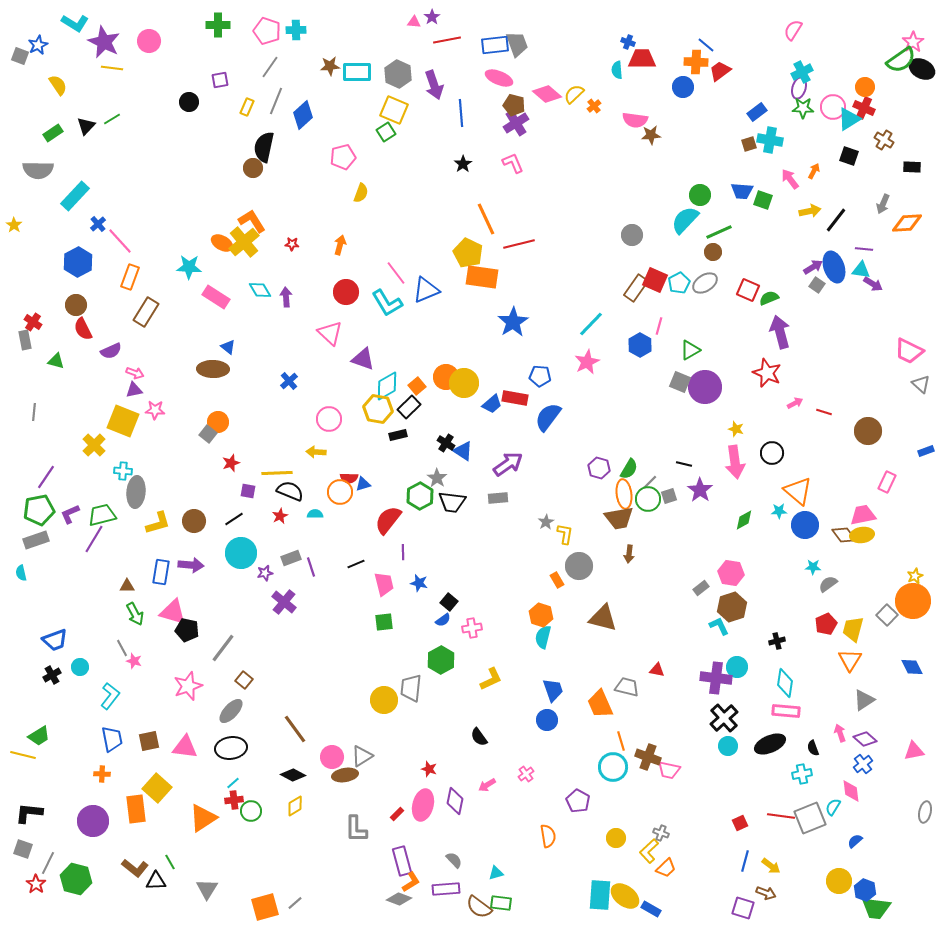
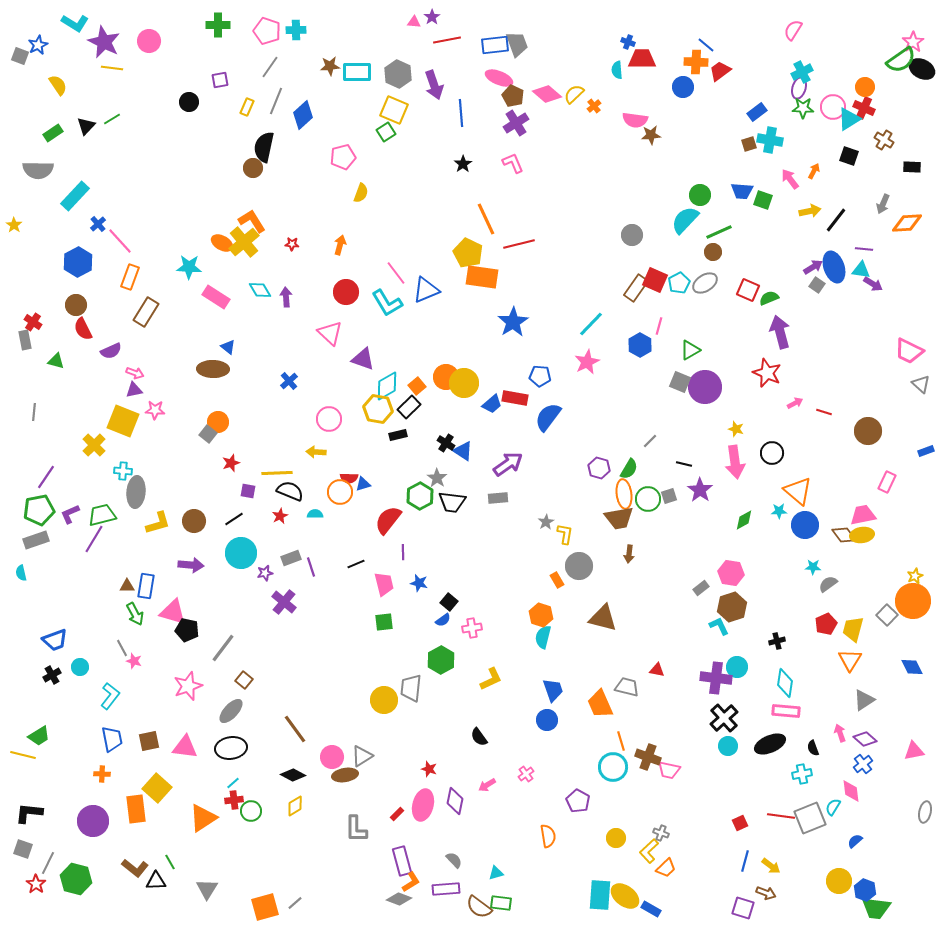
brown pentagon at (514, 105): moved 1 px left, 9 px up; rotated 10 degrees clockwise
gray line at (650, 482): moved 41 px up
blue rectangle at (161, 572): moved 15 px left, 14 px down
